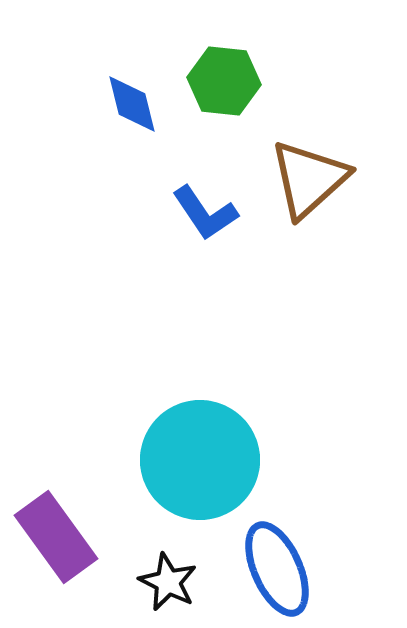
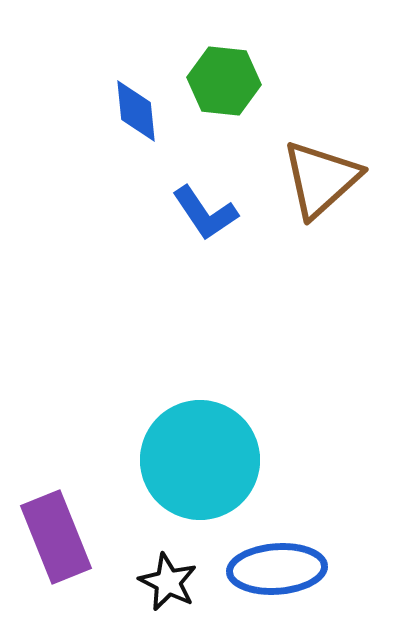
blue diamond: moved 4 px right, 7 px down; rotated 8 degrees clockwise
brown triangle: moved 12 px right
purple rectangle: rotated 14 degrees clockwise
blue ellipse: rotated 70 degrees counterclockwise
